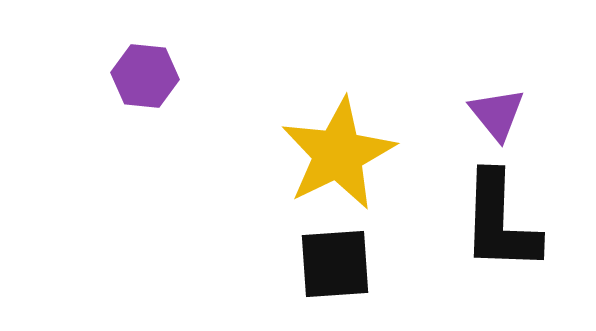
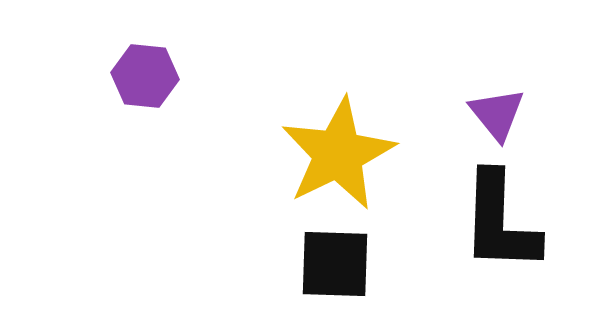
black square: rotated 6 degrees clockwise
